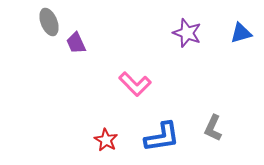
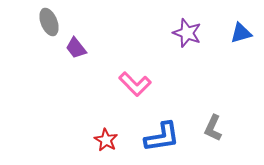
purple trapezoid: moved 5 px down; rotated 15 degrees counterclockwise
